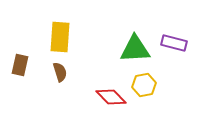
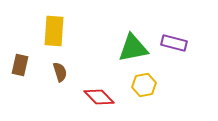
yellow rectangle: moved 6 px left, 6 px up
green triangle: moved 2 px left, 1 px up; rotated 8 degrees counterclockwise
red diamond: moved 12 px left
